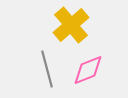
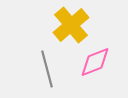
pink diamond: moved 7 px right, 8 px up
